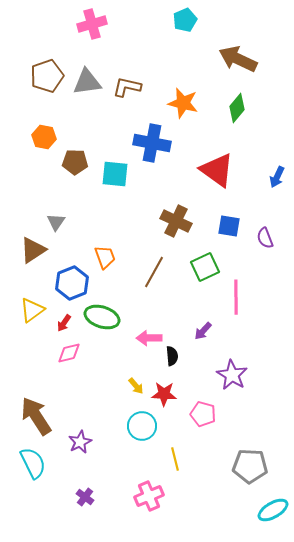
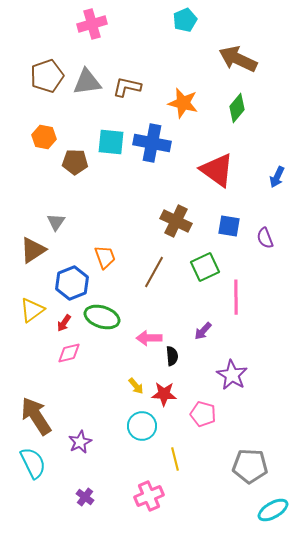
cyan square at (115, 174): moved 4 px left, 32 px up
